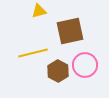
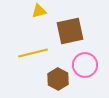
brown hexagon: moved 8 px down
